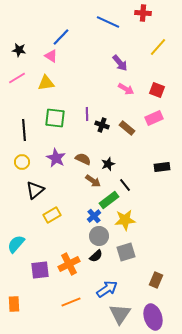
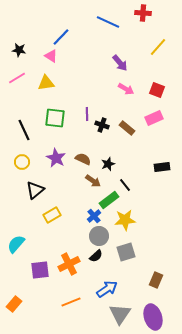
black line at (24, 130): rotated 20 degrees counterclockwise
orange rectangle at (14, 304): rotated 42 degrees clockwise
